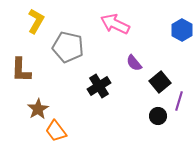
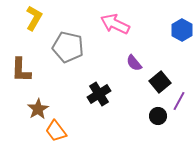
yellow L-shape: moved 2 px left, 3 px up
black cross: moved 8 px down
purple line: rotated 12 degrees clockwise
